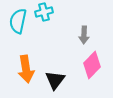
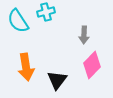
cyan cross: moved 2 px right
cyan semicircle: rotated 45 degrees counterclockwise
orange arrow: moved 2 px up
black triangle: moved 2 px right
